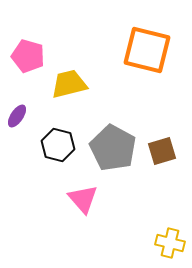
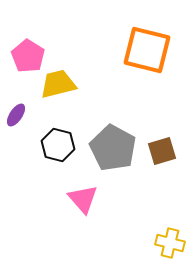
pink pentagon: rotated 16 degrees clockwise
yellow trapezoid: moved 11 px left
purple ellipse: moved 1 px left, 1 px up
